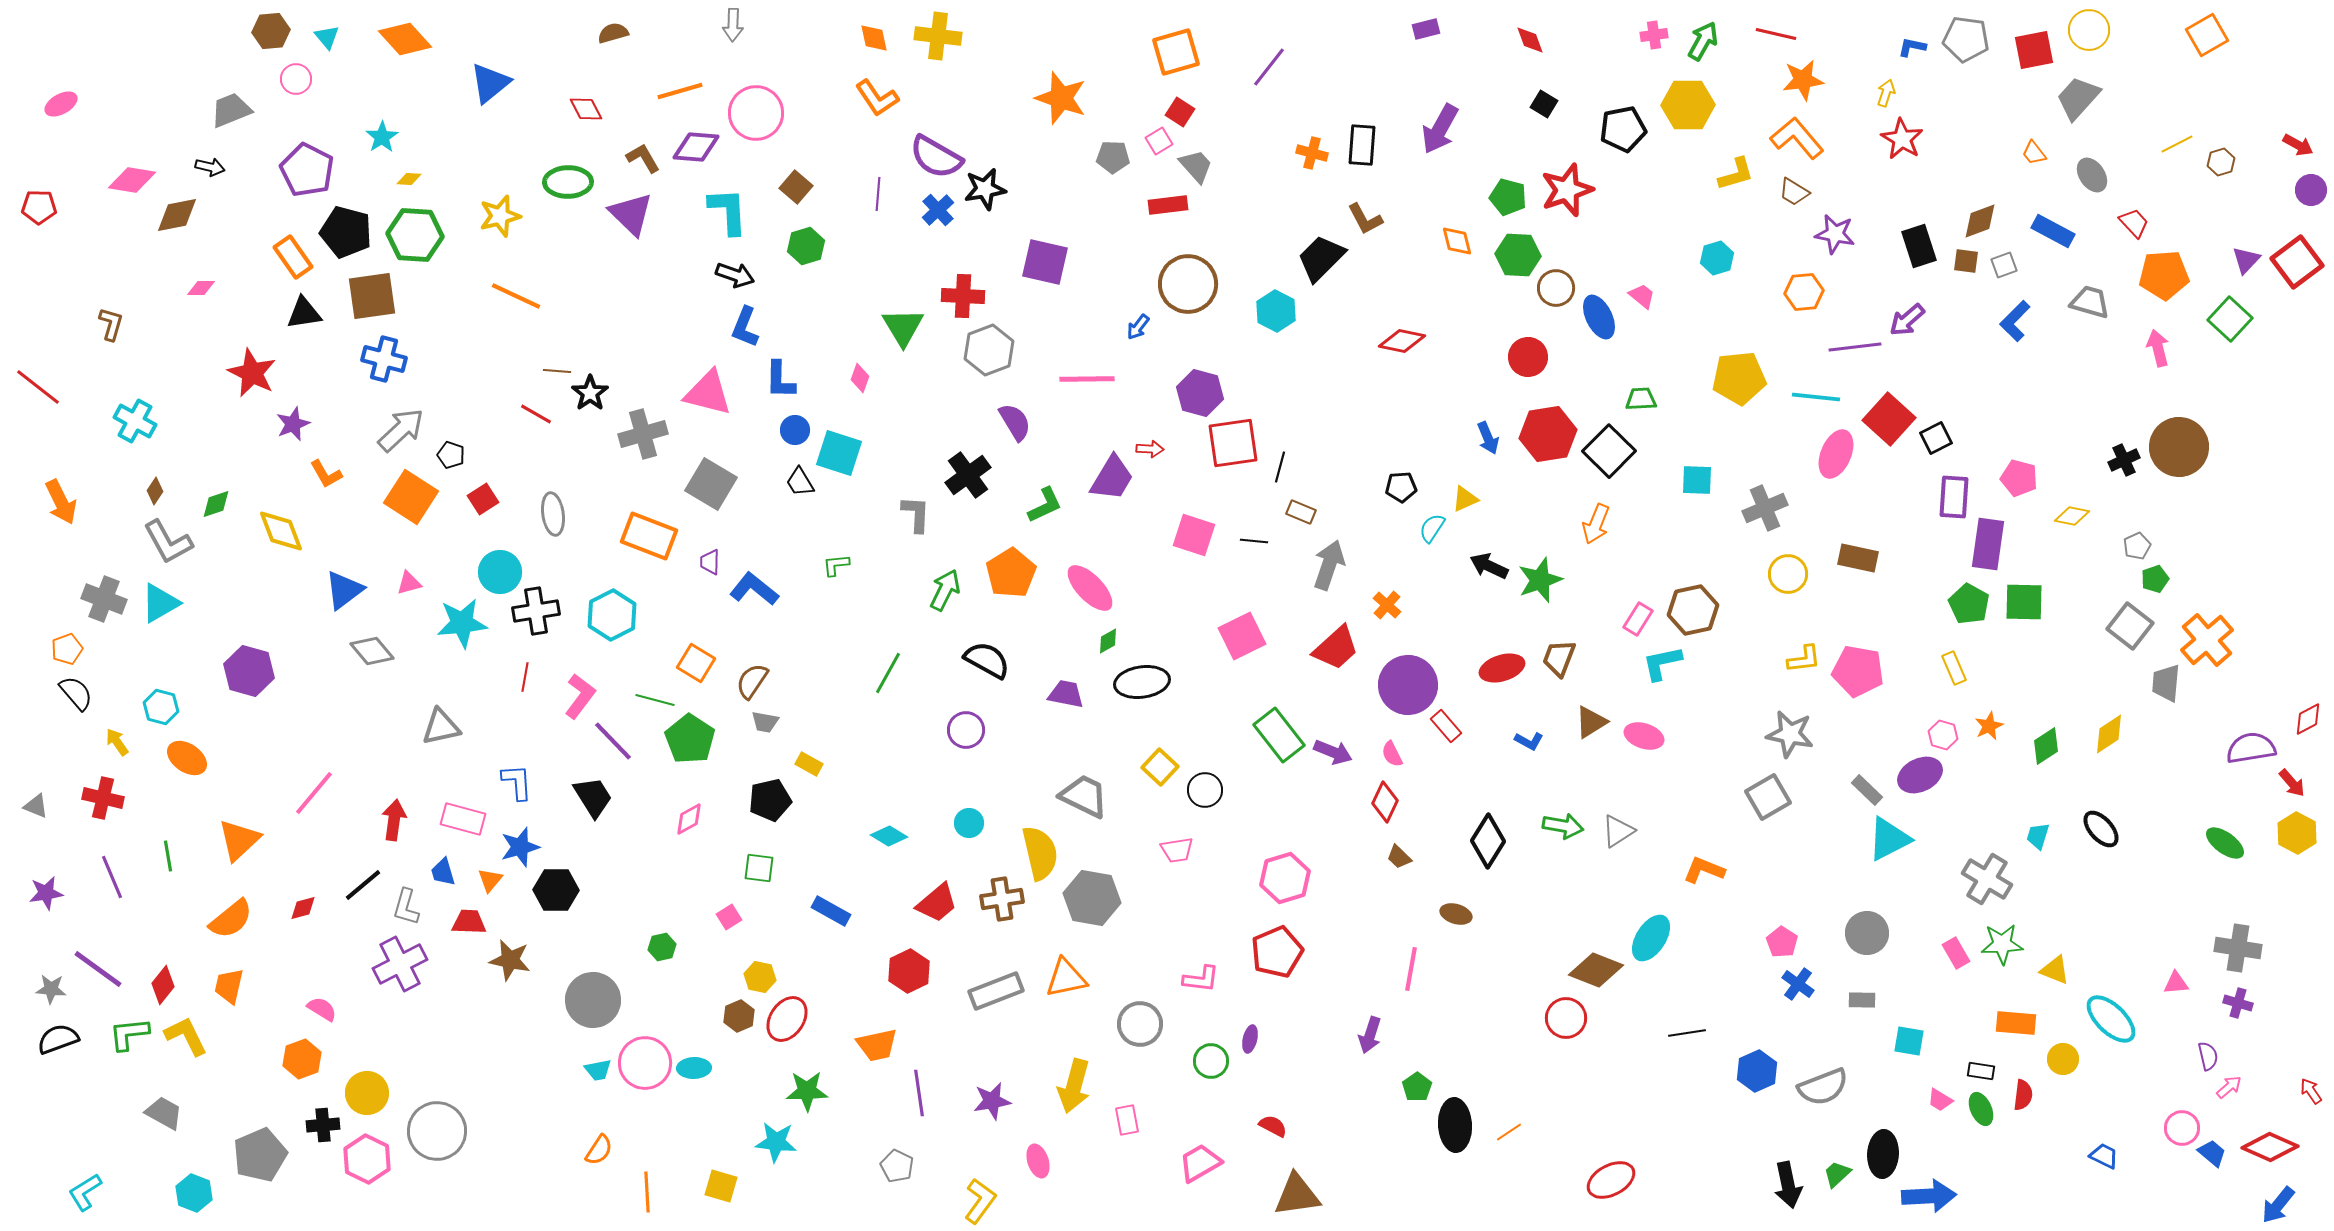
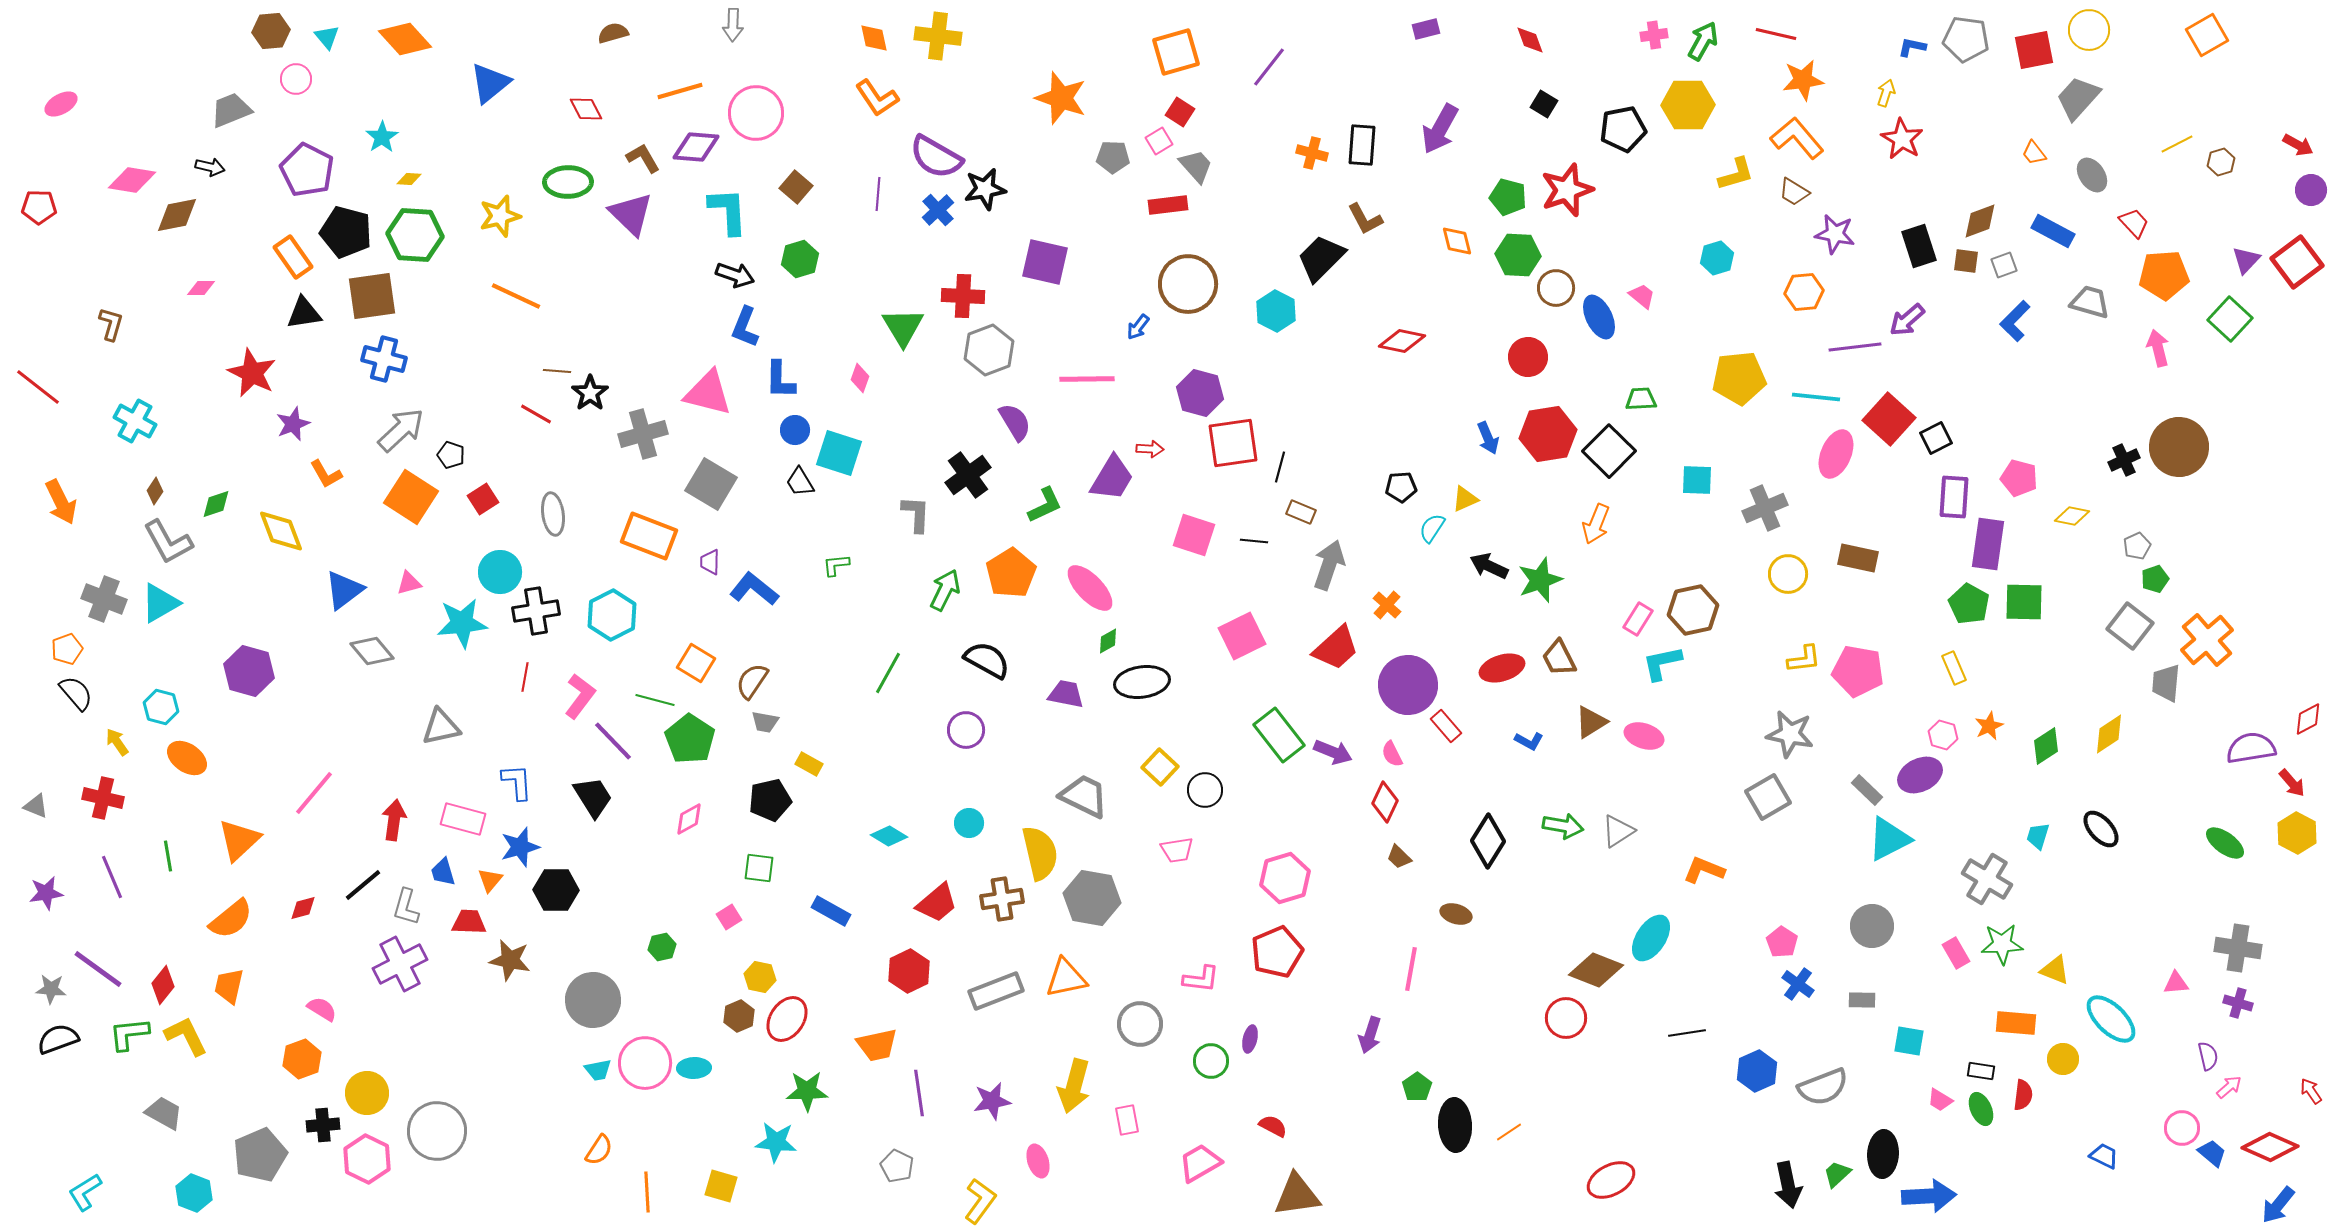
green hexagon at (806, 246): moved 6 px left, 13 px down
brown trapezoid at (1559, 658): rotated 48 degrees counterclockwise
gray circle at (1867, 933): moved 5 px right, 7 px up
